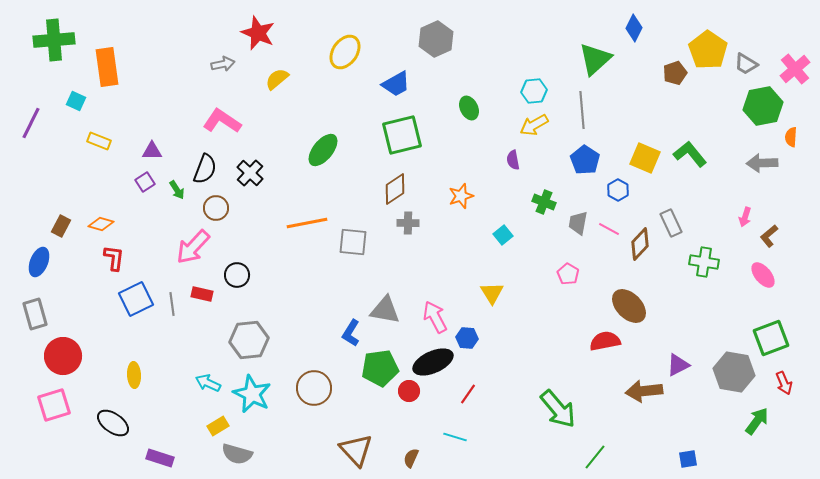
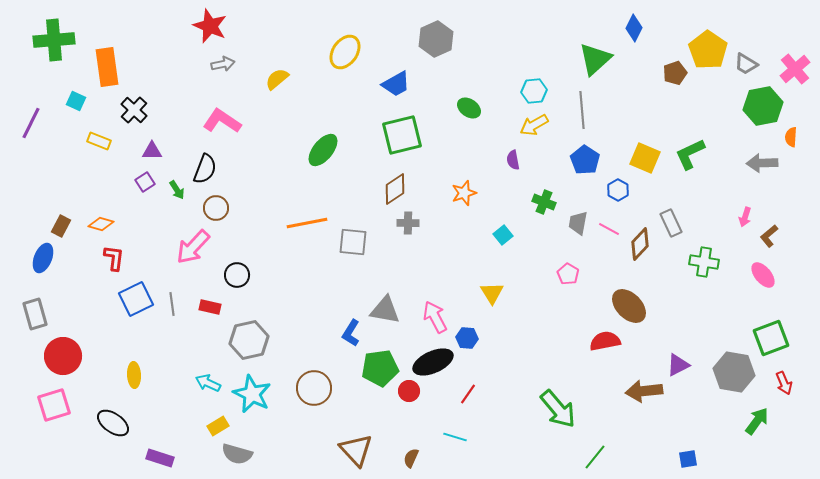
red star at (258, 33): moved 48 px left, 7 px up
green ellipse at (469, 108): rotated 30 degrees counterclockwise
green L-shape at (690, 154): rotated 76 degrees counterclockwise
black cross at (250, 173): moved 116 px left, 63 px up
orange star at (461, 196): moved 3 px right, 3 px up
blue ellipse at (39, 262): moved 4 px right, 4 px up
red rectangle at (202, 294): moved 8 px right, 13 px down
gray hexagon at (249, 340): rotated 6 degrees counterclockwise
